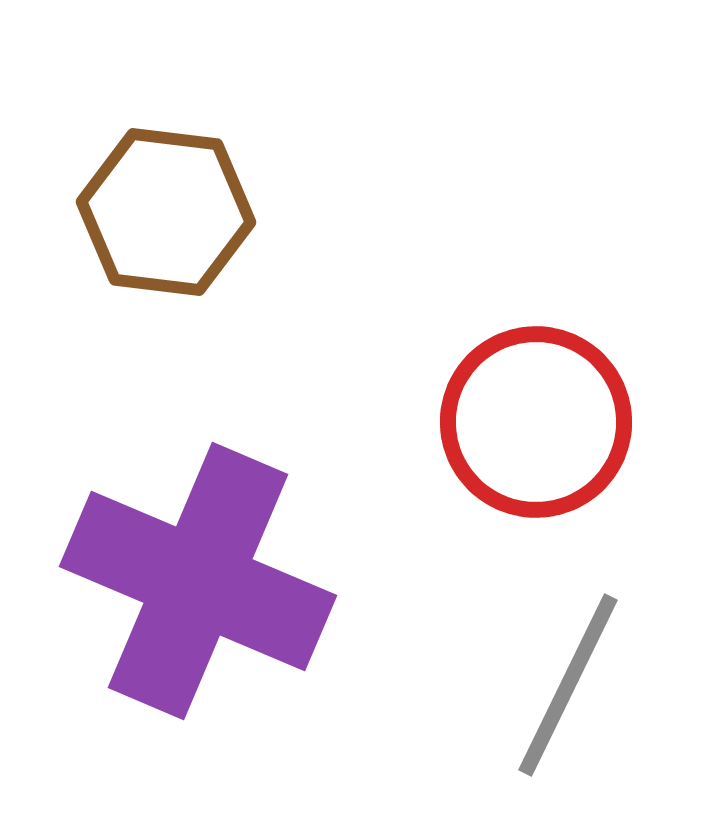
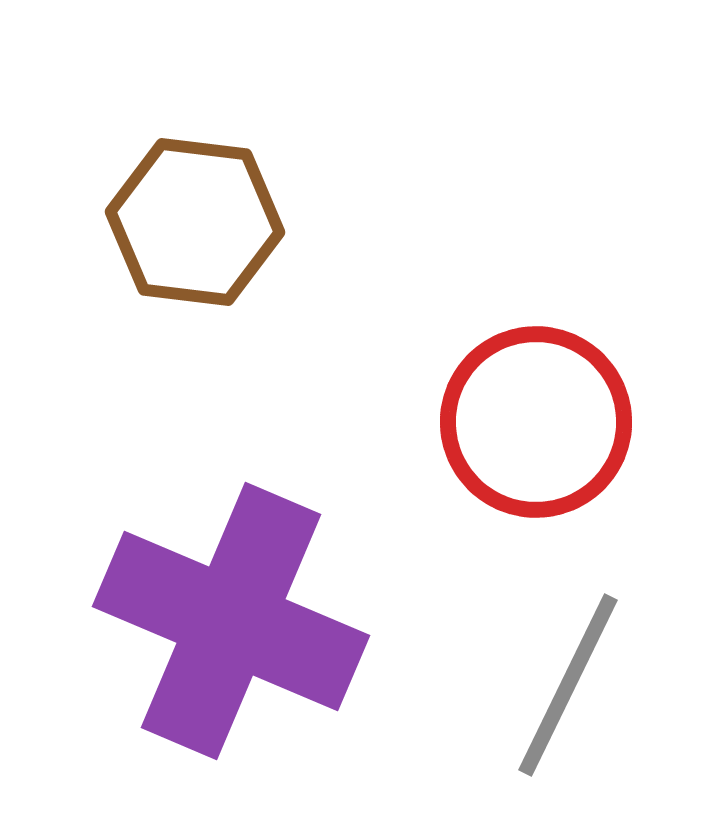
brown hexagon: moved 29 px right, 10 px down
purple cross: moved 33 px right, 40 px down
